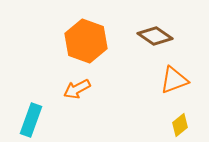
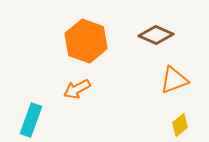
brown diamond: moved 1 px right, 1 px up; rotated 12 degrees counterclockwise
